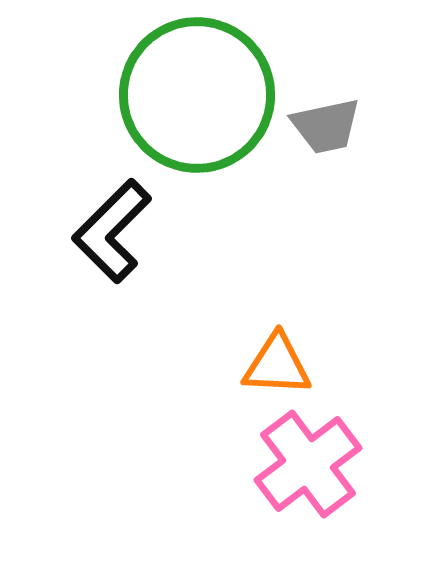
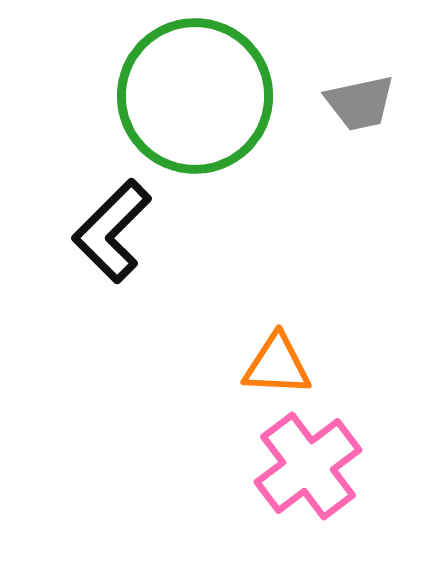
green circle: moved 2 px left, 1 px down
gray trapezoid: moved 34 px right, 23 px up
pink cross: moved 2 px down
